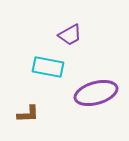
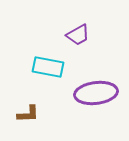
purple trapezoid: moved 8 px right
purple ellipse: rotated 9 degrees clockwise
